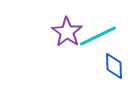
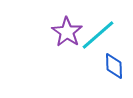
cyan line: moved 1 px up; rotated 15 degrees counterclockwise
